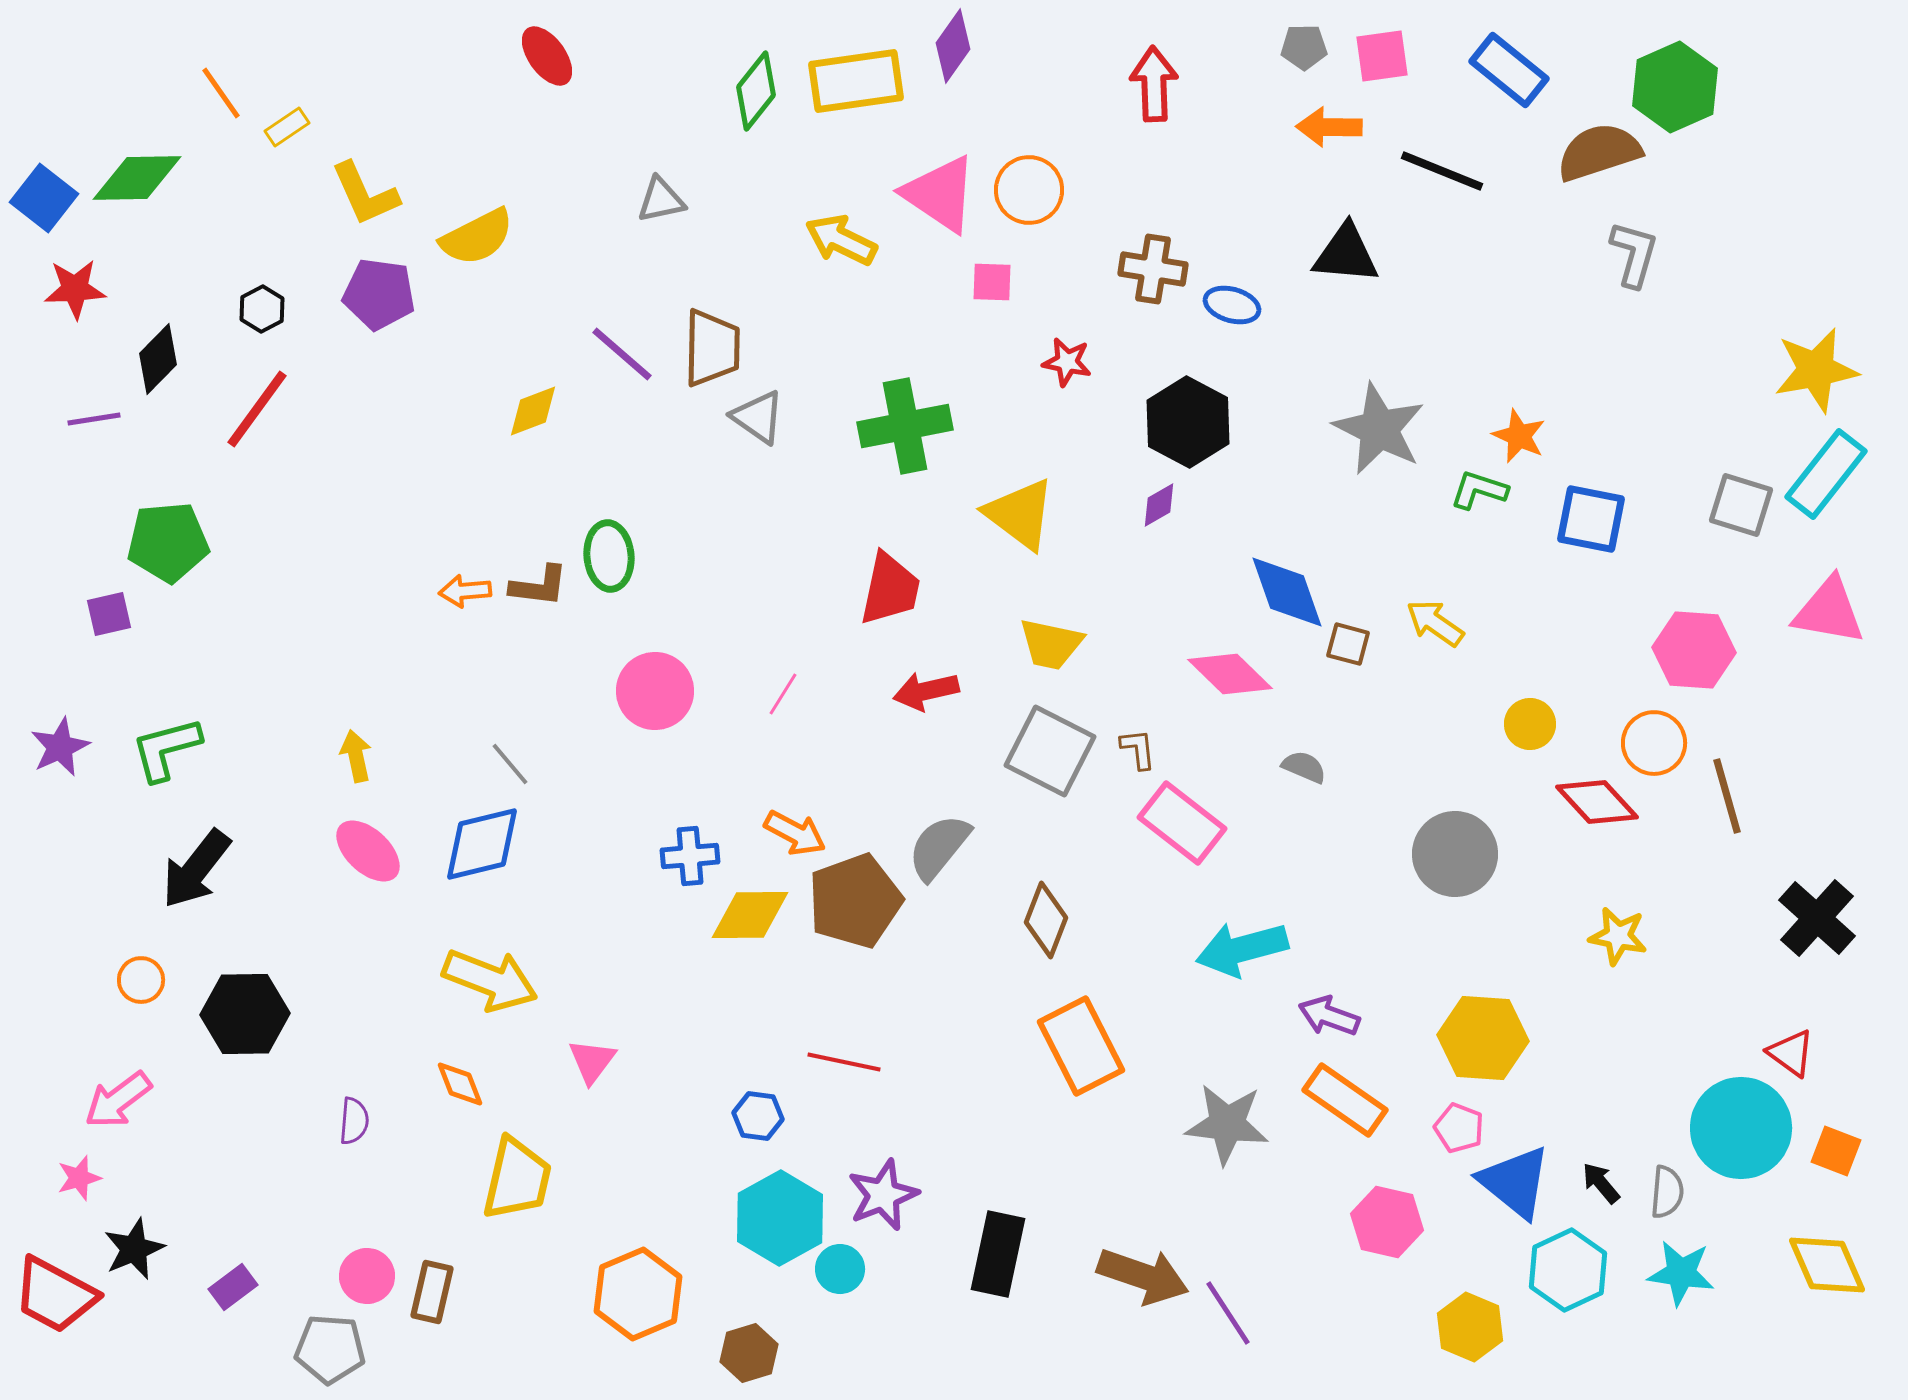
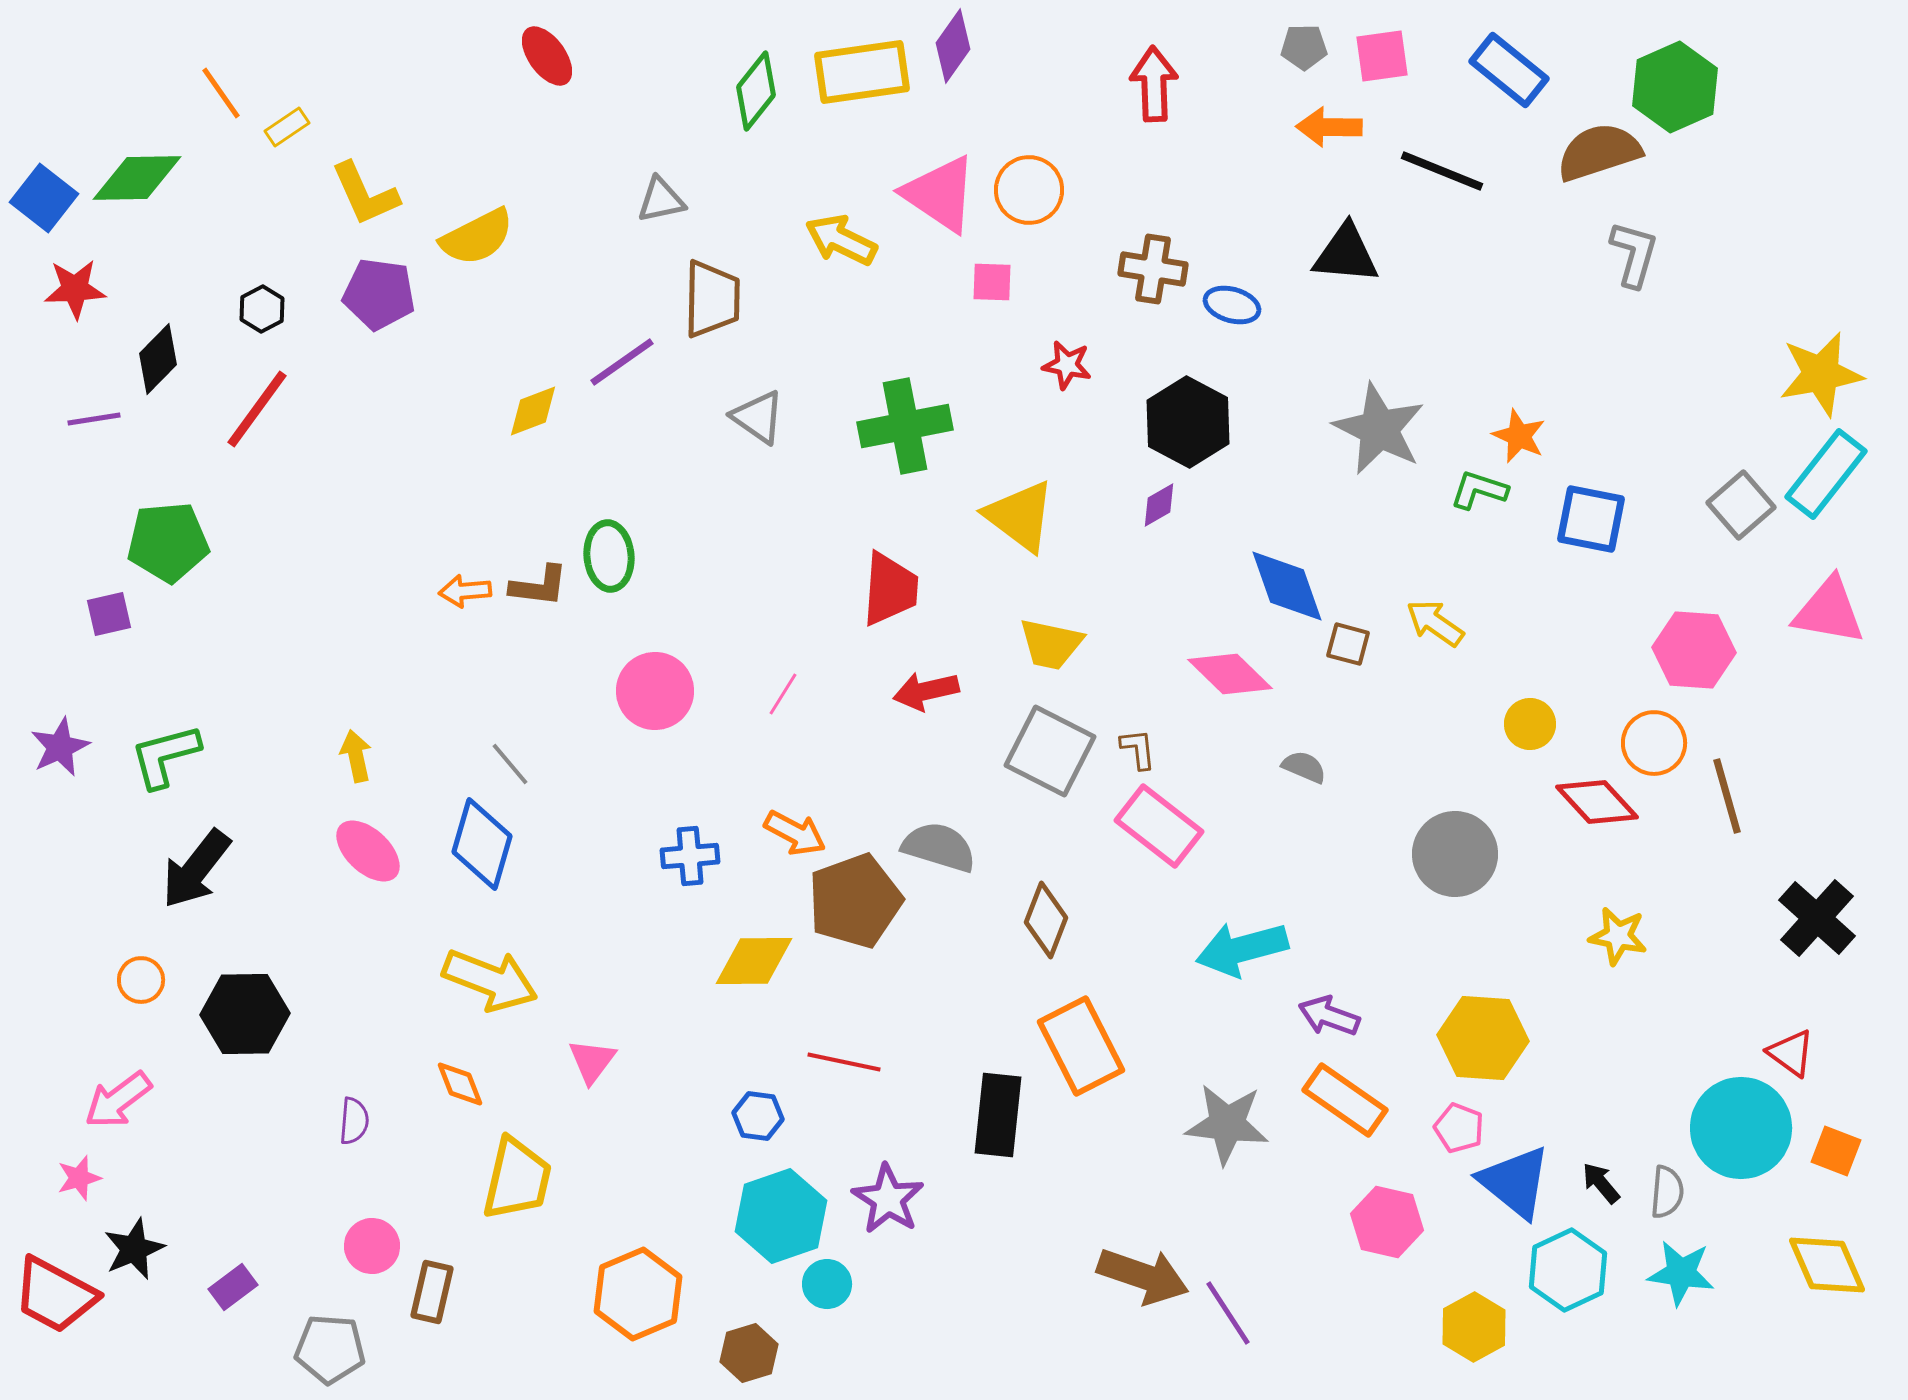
yellow rectangle at (856, 81): moved 6 px right, 9 px up
brown trapezoid at (712, 348): moved 49 px up
purple line at (622, 354): moved 8 px down; rotated 76 degrees counterclockwise
red star at (1067, 362): moved 3 px down
yellow star at (1816, 370): moved 5 px right, 4 px down
gray square at (1741, 505): rotated 32 degrees clockwise
yellow triangle at (1020, 514): moved 2 px down
red trapezoid at (890, 589): rotated 8 degrees counterclockwise
blue diamond at (1287, 592): moved 6 px up
green L-shape at (166, 749): moved 1 px left, 7 px down
pink rectangle at (1182, 823): moved 23 px left, 3 px down
blue diamond at (482, 844): rotated 60 degrees counterclockwise
gray semicircle at (939, 847): rotated 68 degrees clockwise
yellow diamond at (750, 915): moved 4 px right, 46 px down
purple star at (883, 1195): moved 5 px right, 4 px down; rotated 18 degrees counterclockwise
cyan hexagon at (780, 1218): moved 1 px right, 2 px up; rotated 10 degrees clockwise
black rectangle at (998, 1254): moved 139 px up; rotated 6 degrees counterclockwise
cyan circle at (840, 1269): moved 13 px left, 15 px down
pink circle at (367, 1276): moved 5 px right, 30 px up
yellow hexagon at (1470, 1327): moved 4 px right; rotated 8 degrees clockwise
